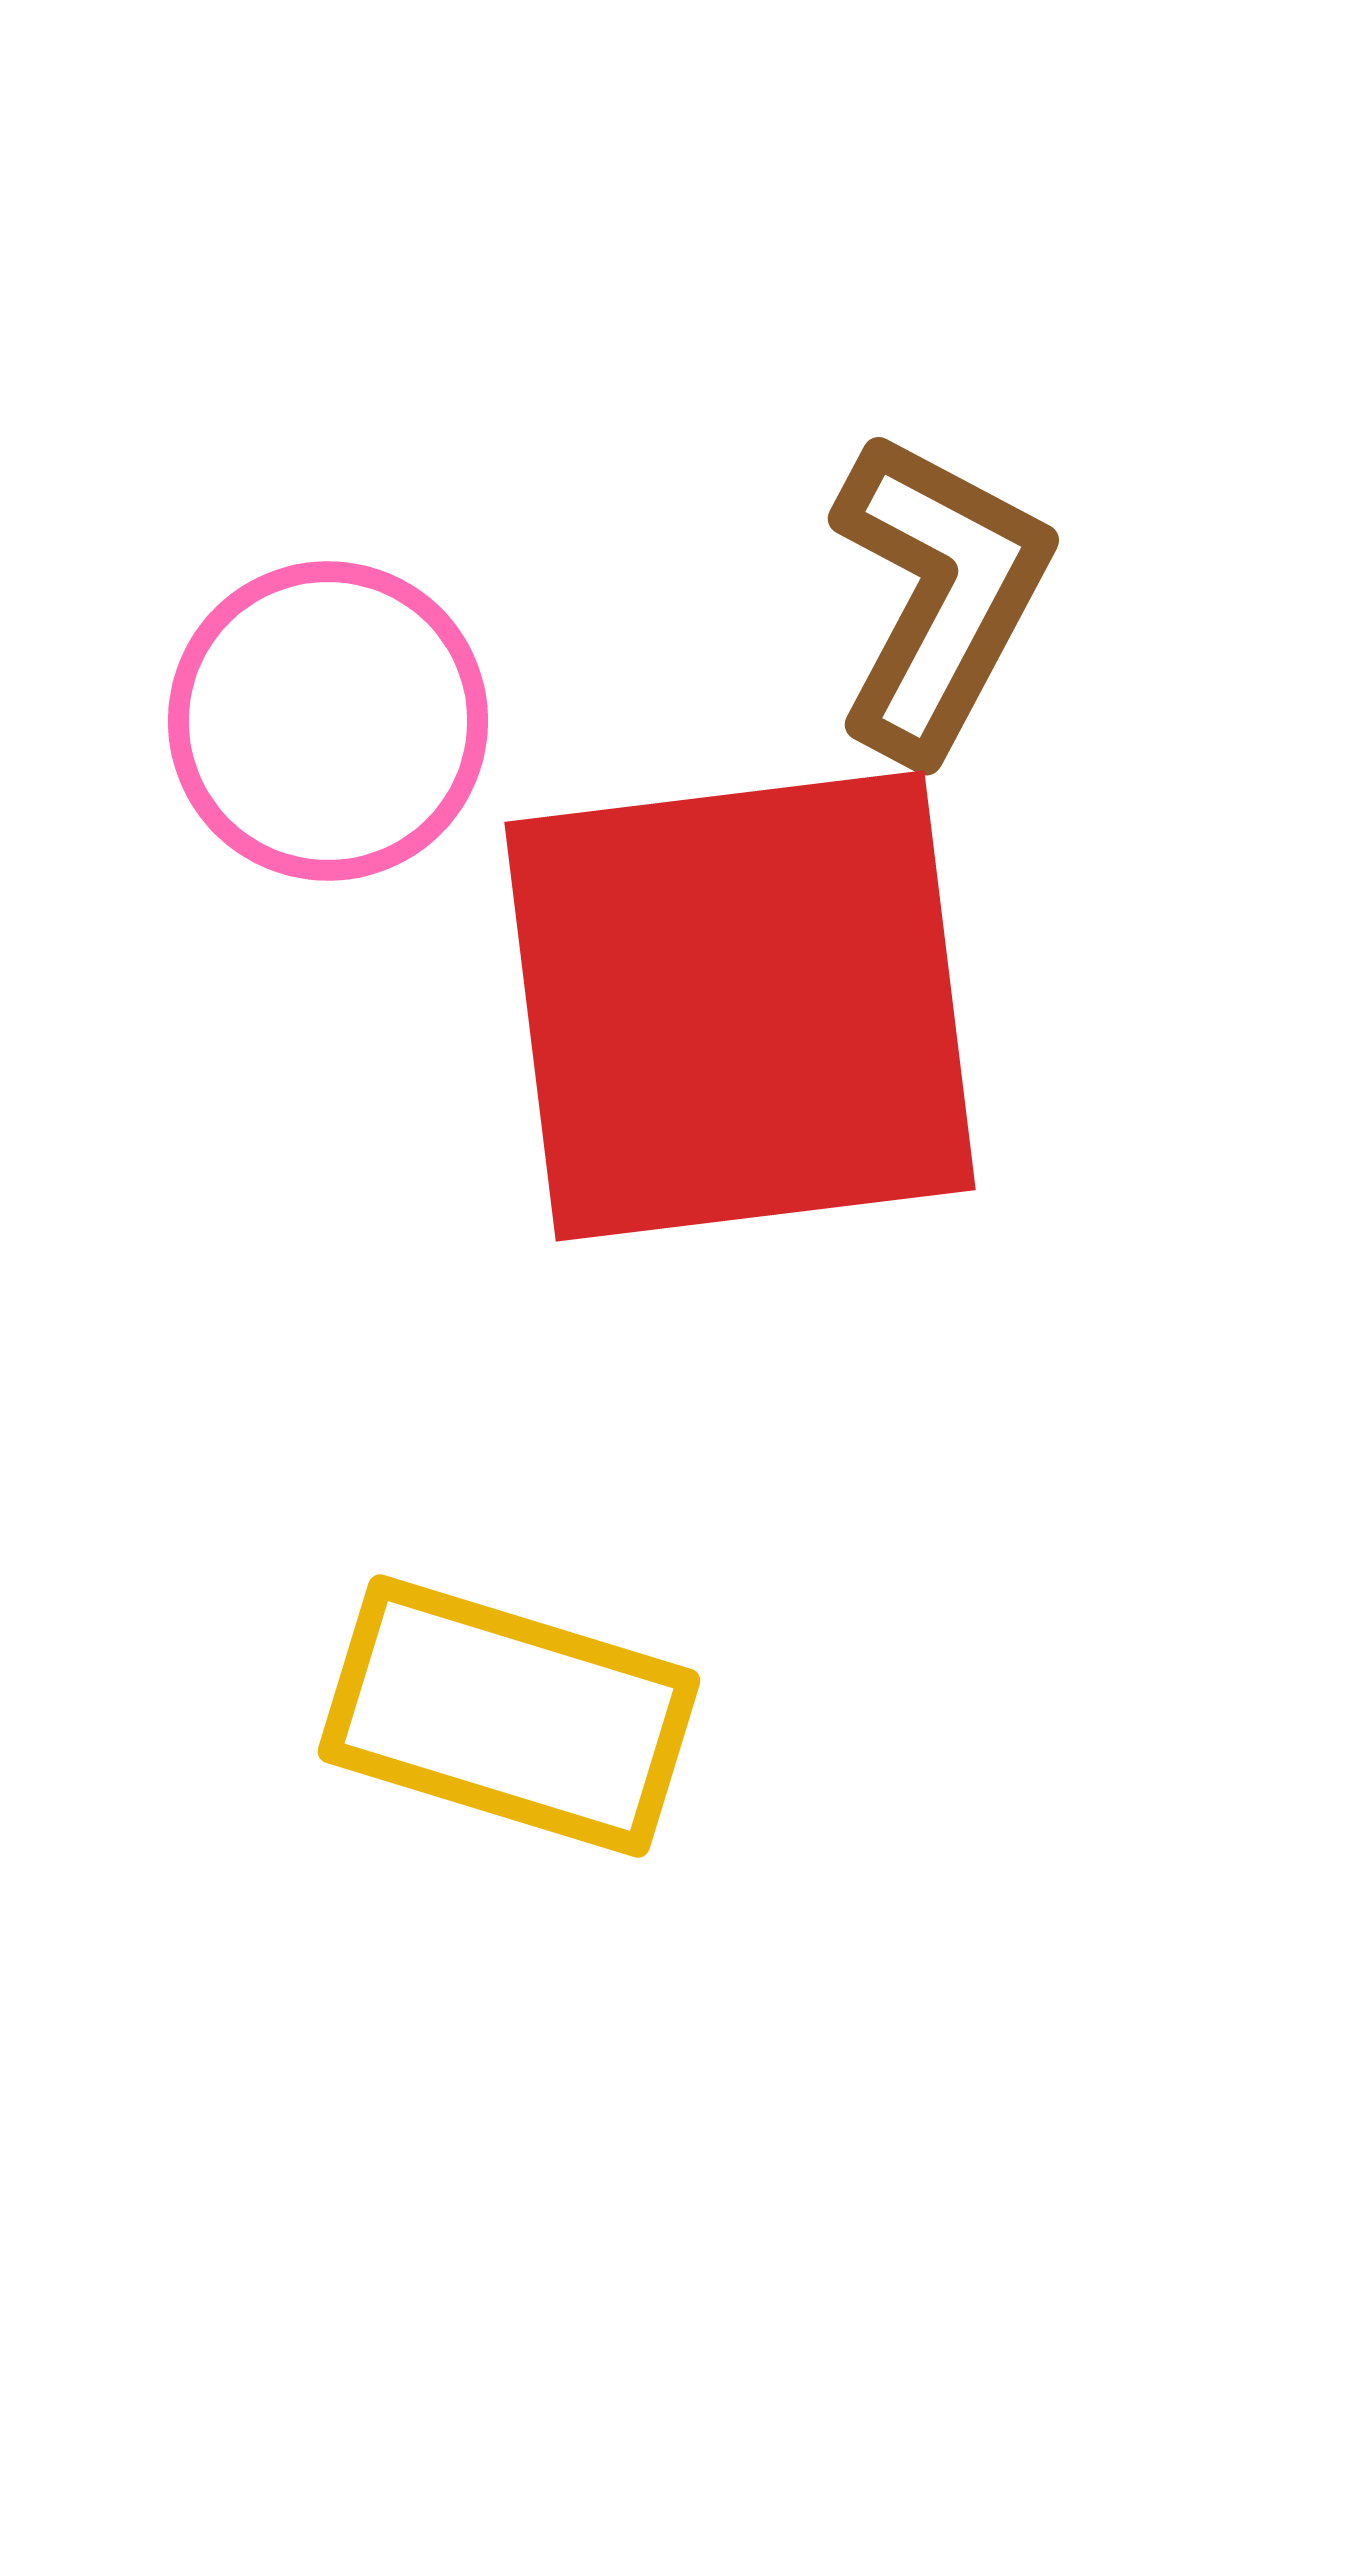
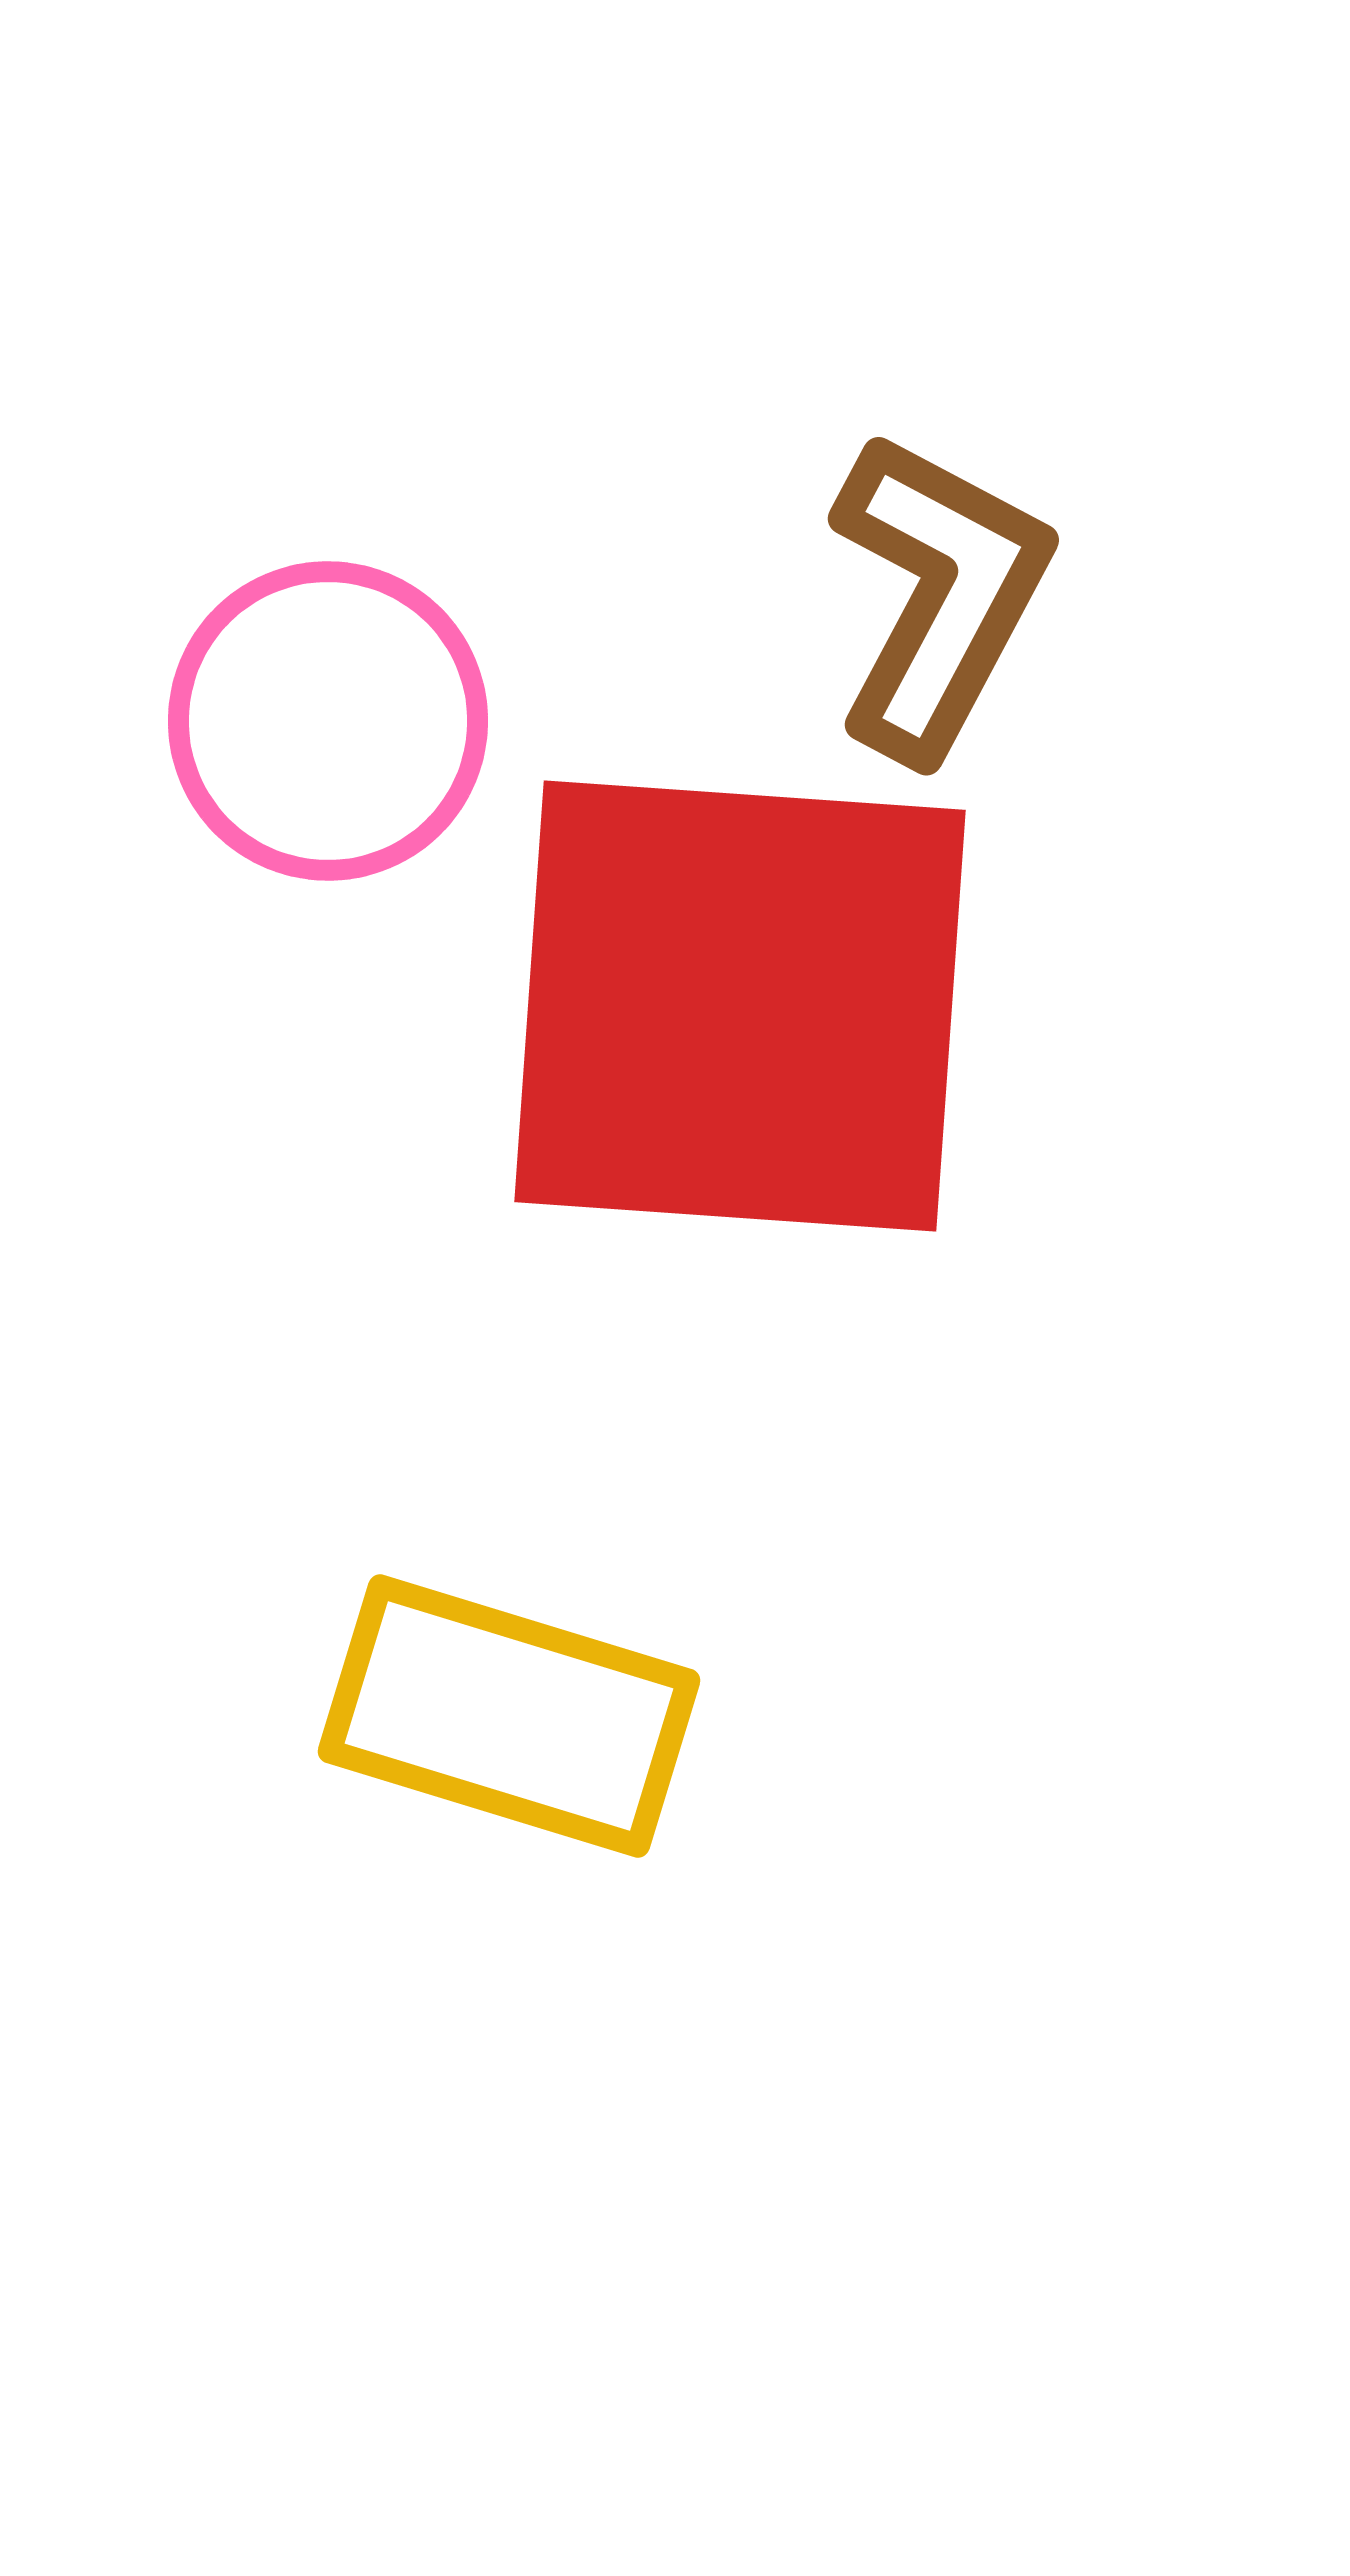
red square: rotated 11 degrees clockwise
